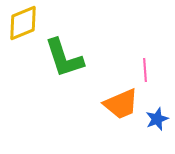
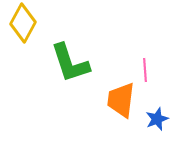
yellow diamond: rotated 39 degrees counterclockwise
green L-shape: moved 6 px right, 5 px down
orange trapezoid: moved 4 px up; rotated 120 degrees clockwise
